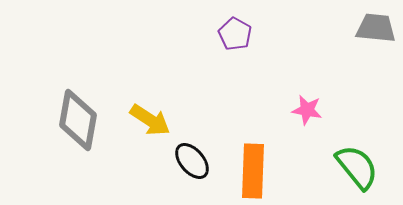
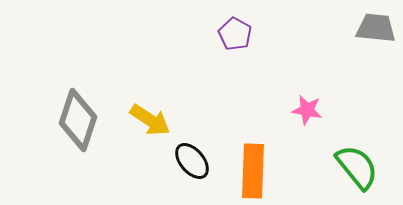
gray diamond: rotated 8 degrees clockwise
